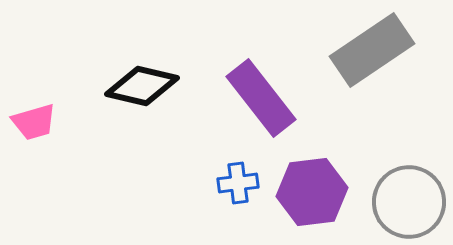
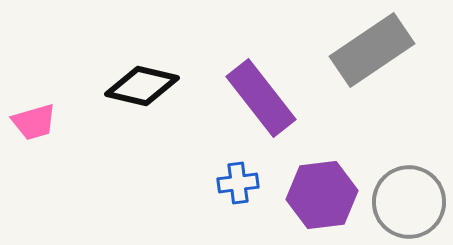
purple hexagon: moved 10 px right, 3 px down
